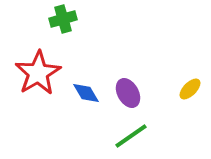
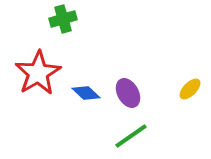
blue diamond: rotated 16 degrees counterclockwise
